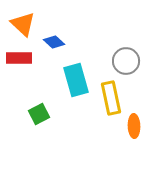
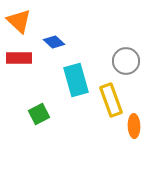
orange triangle: moved 4 px left, 3 px up
yellow rectangle: moved 2 px down; rotated 8 degrees counterclockwise
